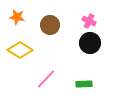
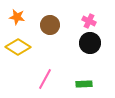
yellow diamond: moved 2 px left, 3 px up
pink line: moved 1 px left; rotated 15 degrees counterclockwise
